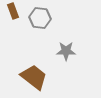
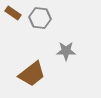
brown rectangle: moved 2 px down; rotated 35 degrees counterclockwise
brown trapezoid: moved 2 px left, 3 px up; rotated 104 degrees clockwise
